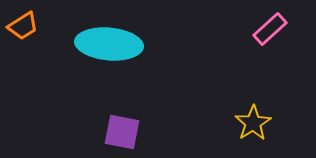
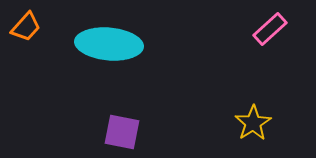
orange trapezoid: moved 3 px right, 1 px down; rotated 16 degrees counterclockwise
